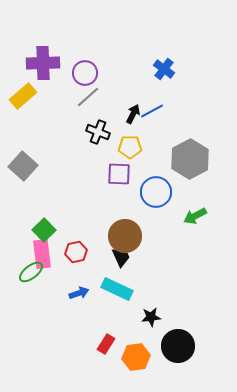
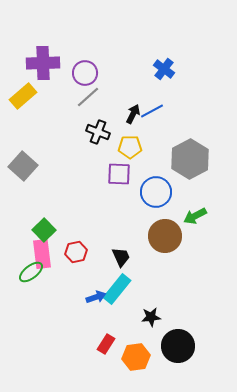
brown circle: moved 40 px right
cyan rectangle: rotated 76 degrees counterclockwise
blue arrow: moved 17 px right, 4 px down
